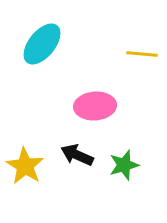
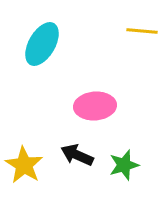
cyan ellipse: rotated 9 degrees counterclockwise
yellow line: moved 23 px up
yellow star: moved 1 px left, 1 px up
